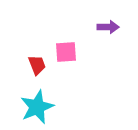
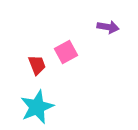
purple arrow: rotated 10 degrees clockwise
pink square: rotated 25 degrees counterclockwise
